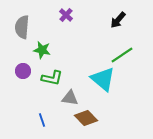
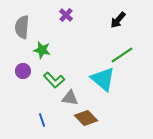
green L-shape: moved 2 px right, 2 px down; rotated 35 degrees clockwise
